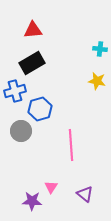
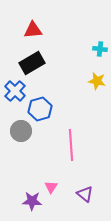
blue cross: rotated 30 degrees counterclockwise
